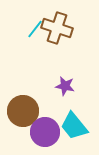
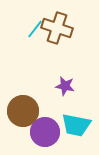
cyan trapezoid: moved 2 px right, 1 px up; rotated 40 degrees counterclockwise
